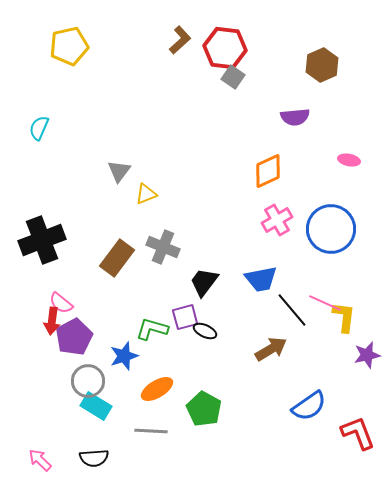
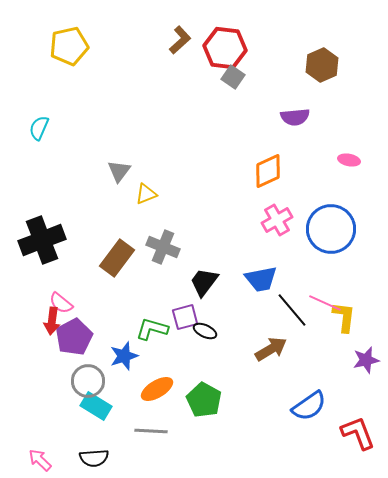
purple star: moved 1 px left, 5 px down
green pentagon: moved 9 px up
